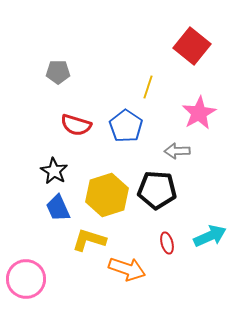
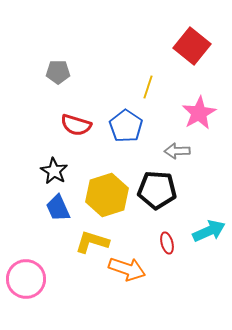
cyan arrow: moved 1 px left, 5 px up
yellow L-shape: moved 3 px right, 2 px down
